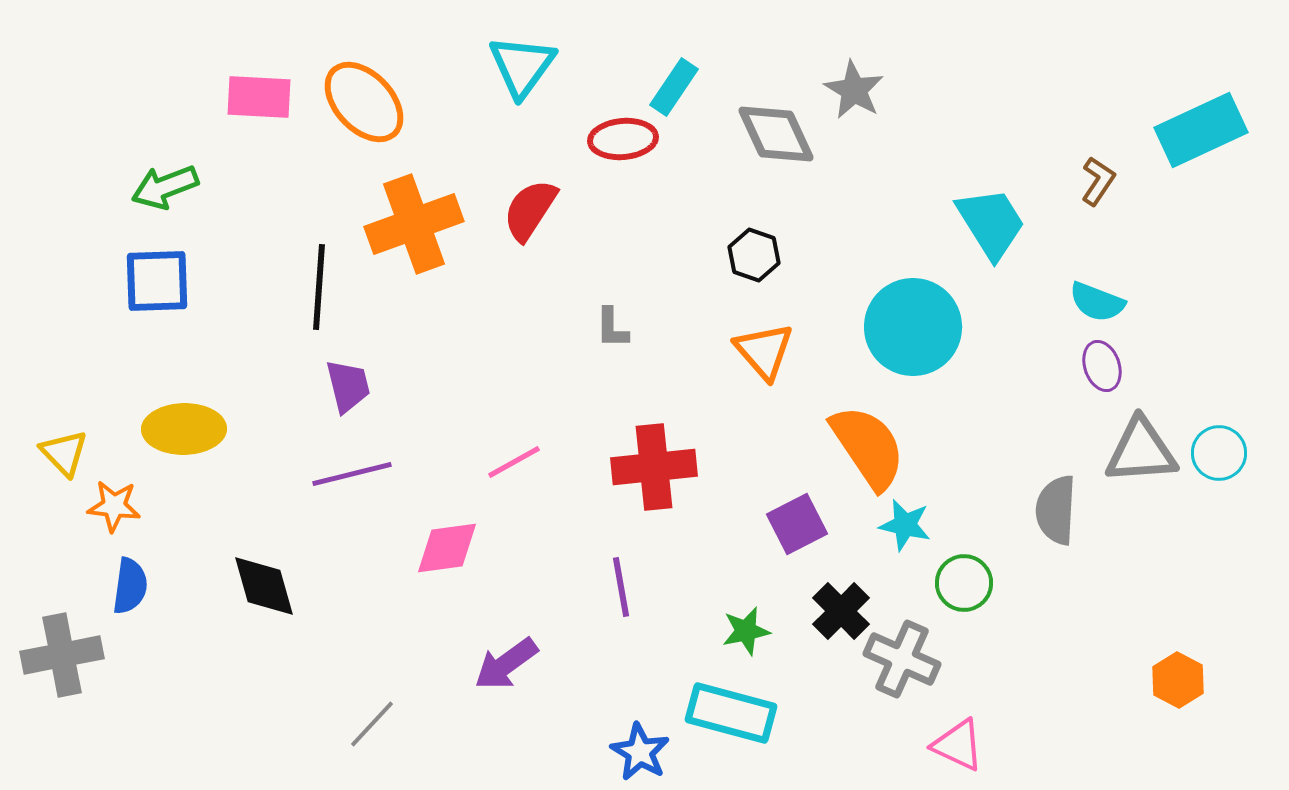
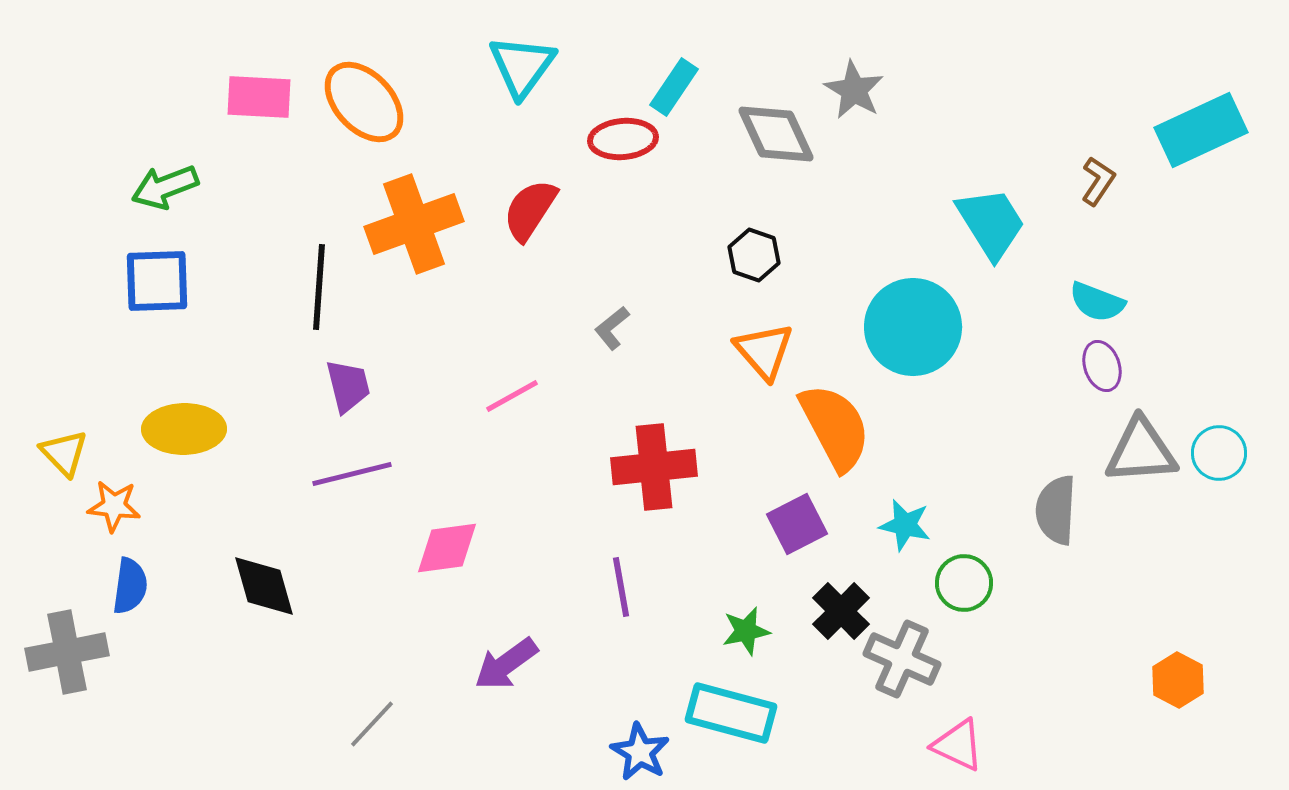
gray L-shape at (612, 328): rotated 51 degrees clockwise
orange semicircle at (868, 447): moved 33 px left, 20 px up; rotated 6 degrees clockwise
pink line at (514, 462): moved 2 px left, 66 px up
gray cross at (62, 655): moved 5 px right, 3 px up
